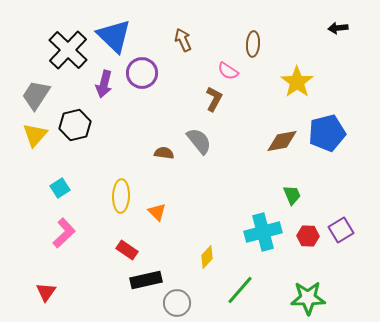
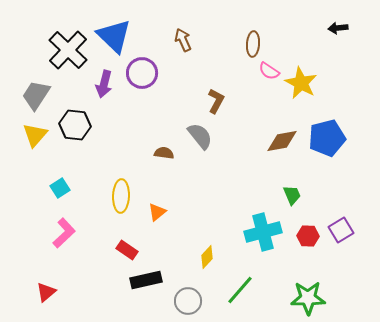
pink semicircle: moved 41 px right
yellow star: moved 4 px right, 1 px down; rotated 8 degrees counterclockwise
brown L-shape: moved 2 px right, 2 px down
black hexagon: rotated 20 degrees clockwise
blue pentagon: moved 5 px down
gray semicircle: moved 1 px right, 5 px up
orange triangle: rotated 36 degrees clockwise
red triangle: rotated 15 degrees clockwise
gray circle: moved 11 px right, 2 px up
